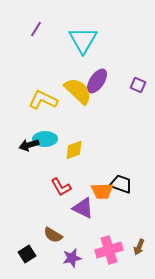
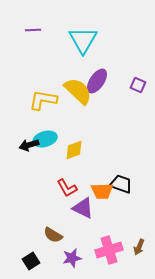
purple line: moved 3 px left, 1 px down; rotated 56 degrees clockwise
yellow L-shape: rotated 16 degrees counterclockwise
cyan ellipse: rotated 15 degrees counterclockwise
red L-shape: moved 6 px right, 1 px down
black square: moved 4 px right, 7 px down
